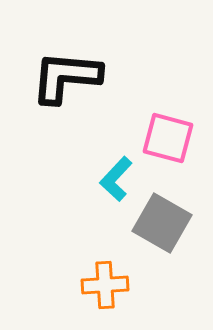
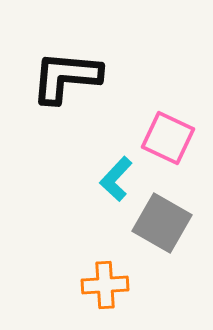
pink square: rotated 10 degrees clockwise
